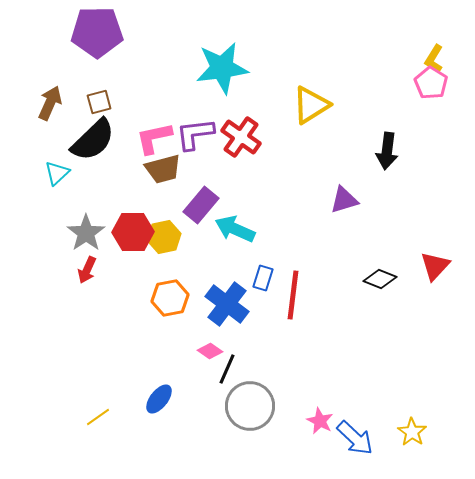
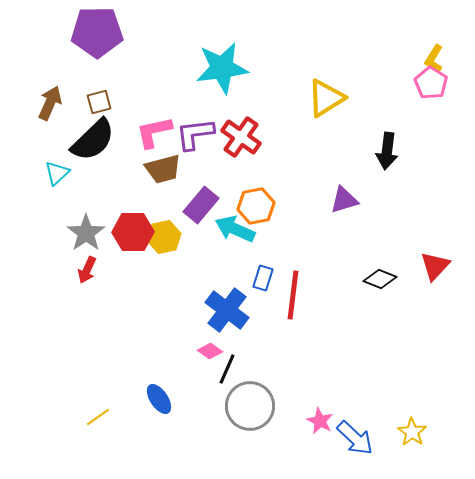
yellow triangle: moved 15 px right, 7 px up
pink L-shape: moved 6 px up
orange hexagon: moved 86 px right, 92 px up
blue cross: moved 6 px down
blue ellipse: rotated 72 degrees counterclockwise
